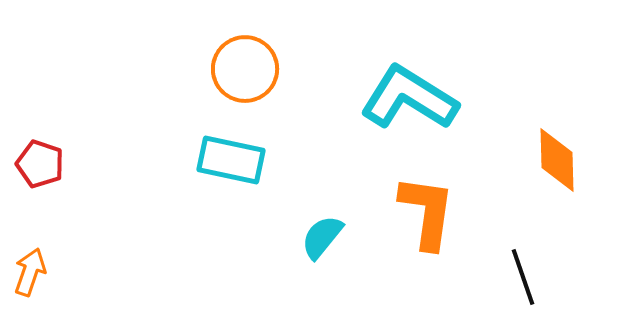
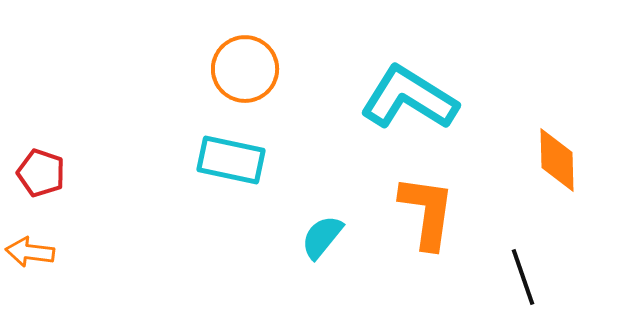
red pentagon: moved 1 px right, 9 px down
orange arrow: moved 20 px up; rotated 102 degrees counterclockwise
